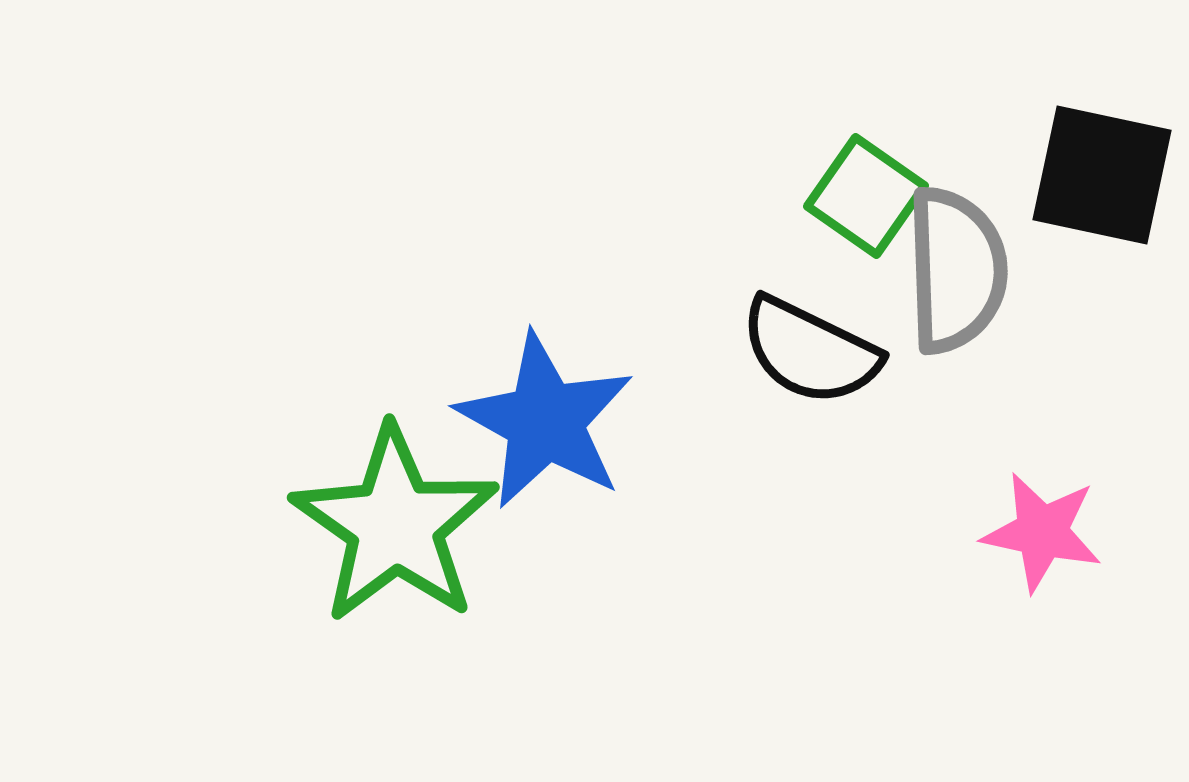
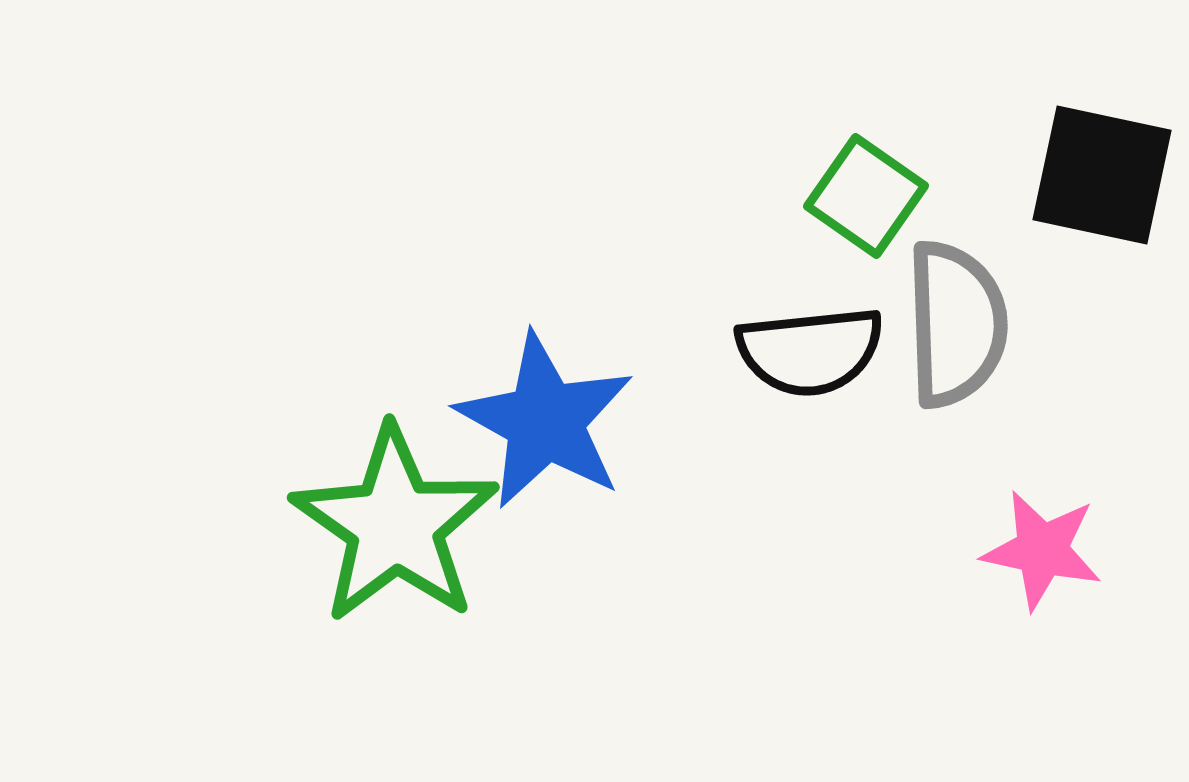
gray semicircle: moved 54 px down
black semicircle: rotated 32 degrees counterclockwise
pink star: moved 18 px down
